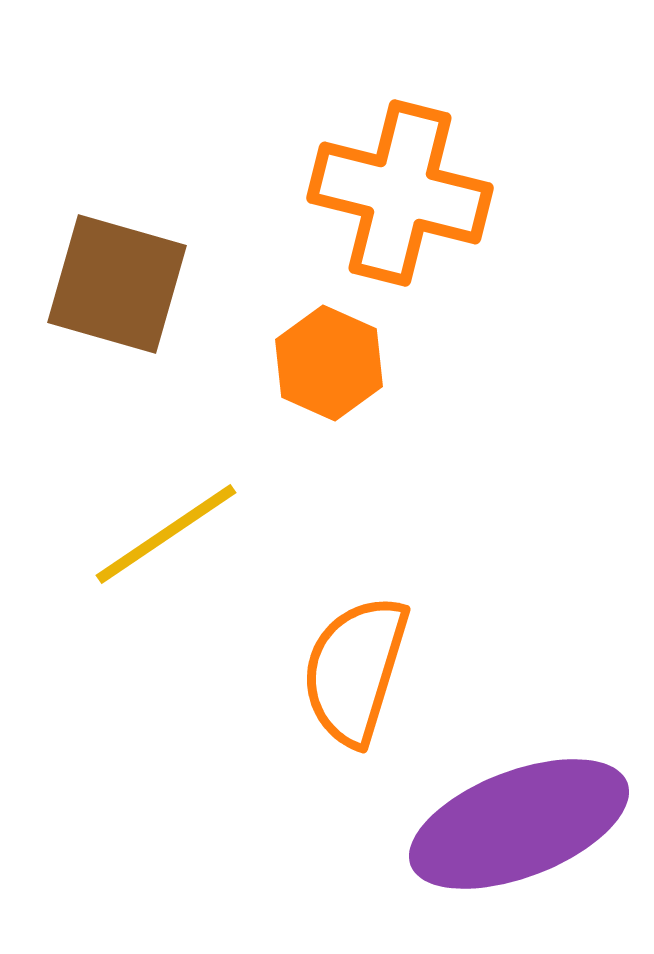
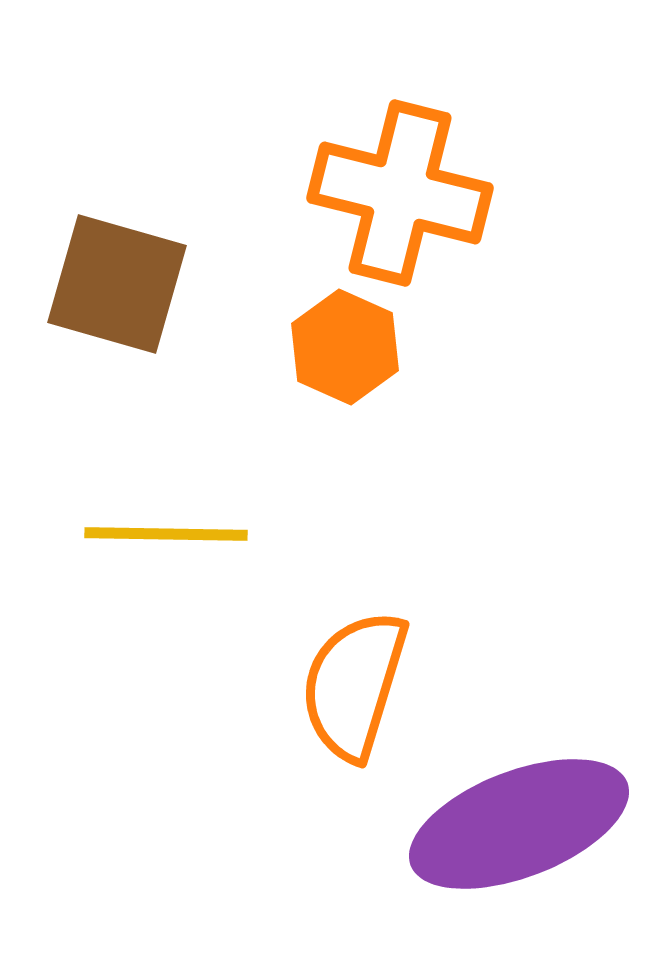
orange hexagon: moved 16 px right, 16 px up
yellow line: rotated 35 degrees clockwise
orange semicircle: moved 1 px left, 15 px down
